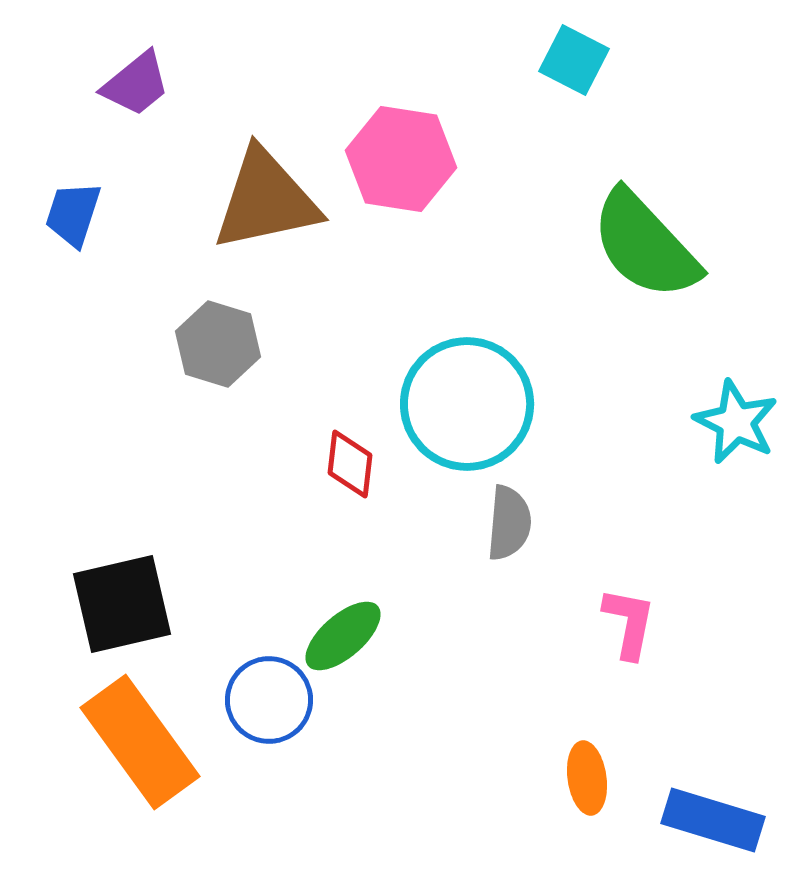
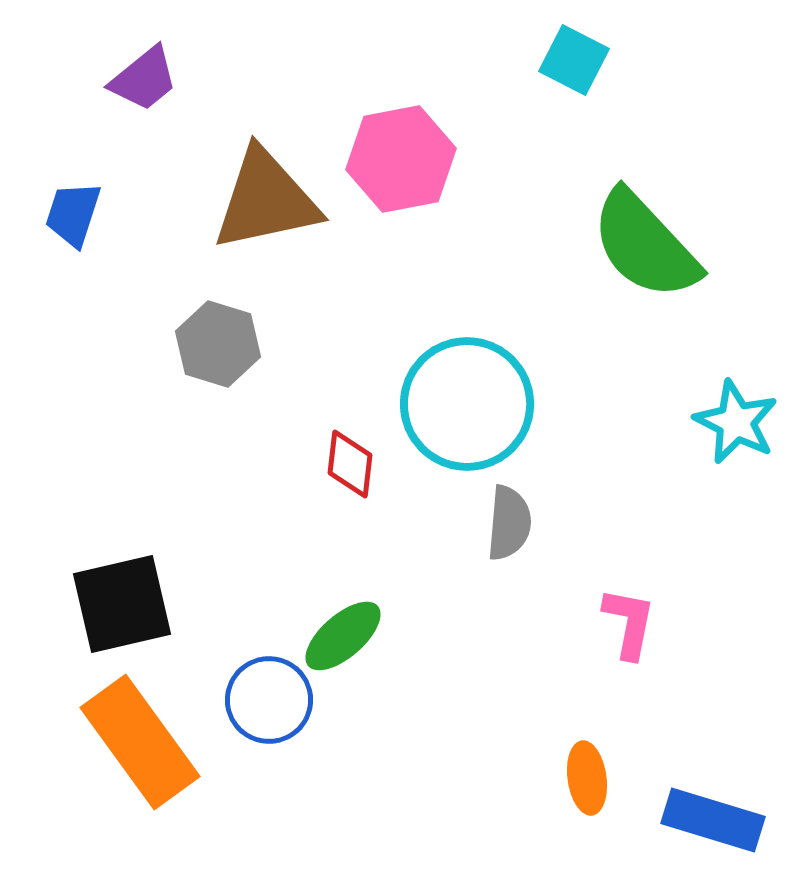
purple trapezoid: moved 8 px right, 5 px up
pink hexagon: rotated 20 degrees counterclockwise
